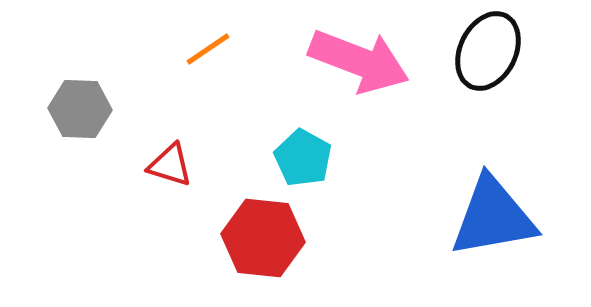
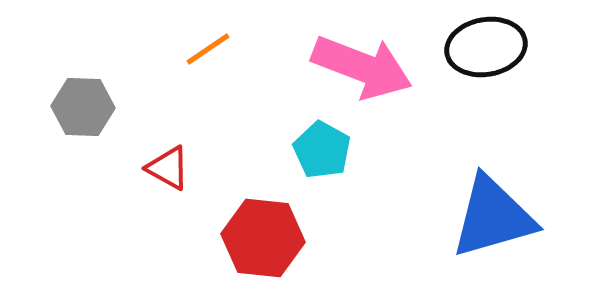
black ellipse: moved 2 px left, 4 px up; rotated 54 degrees clockwise
pink arrow: moved 3 px right, 6 px down
gray hexagon: moved 3 px right, 2 px up
cyan pentagon: moved 19 px right, 8 px up
red triangle: moved 2 px left, 3 px down; rotated 12 degrees clockwise
blue triangle: rotated 6 degrees counterclockwise
